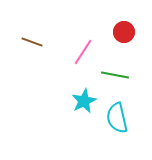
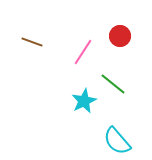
red circle: moved 4 px left, 4 px down
green line: moved 2 px left, 9 px down; rotated 28 degrees clockwise
cyan semicircle: moved 23 px down; rotated 28 degrees counterclockwise
